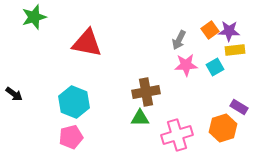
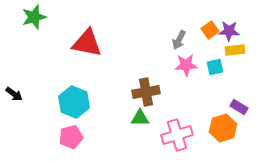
cyan square: rotated 18 degrees clockwise
